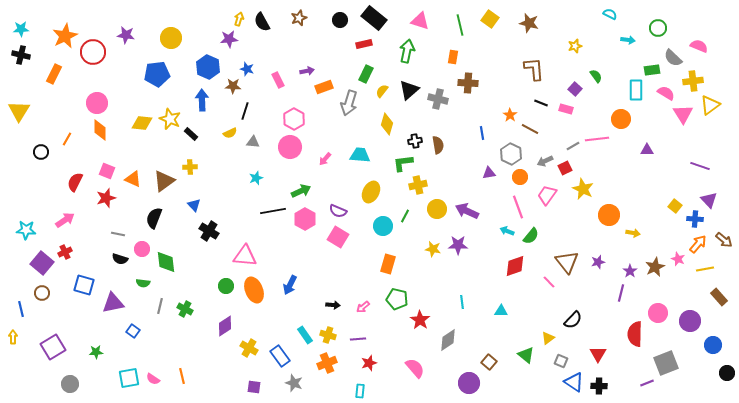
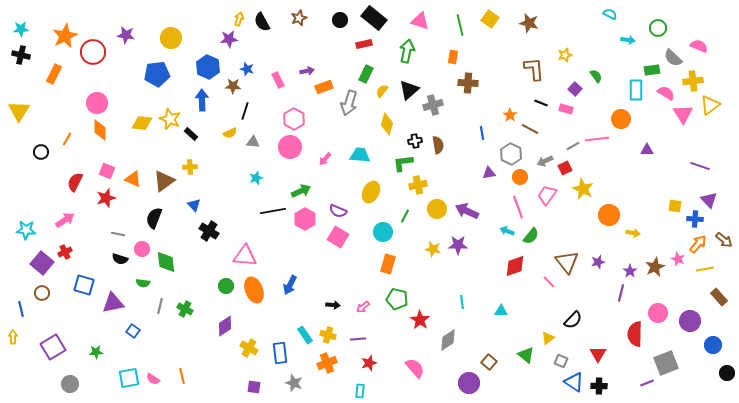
yellow star at (575, 46): moved 10 px left, 9 px down
gray cross at (438, 99): moved 5 px left, 6 px down; rotated 30 degrees counterclockwise
yellow square at (675, 206): rotated 32 degrees counterclockwise
cyan circle at (383, 226): moved 6 px down
blue rectangle at (280, 356): moved 3 px up; rotated 30 degrees clockwise
